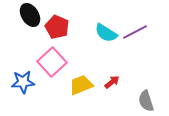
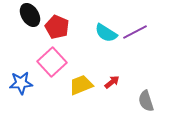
blue star: moved 2 px left, 1 px down
